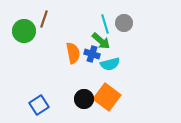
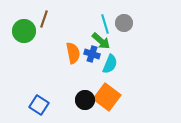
cyan semicircle: rotated 54 degrees counterclockwise
black circle: moved 1 px right, 1 px down
blue square: rotated 24 degrees counterclockwise
